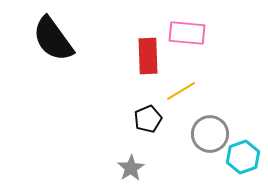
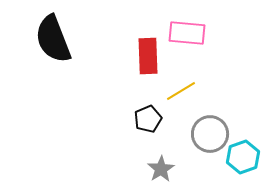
black semicircle: rotated 15 degrees clockwise
gray star: moved 30 px right, 1 px down
